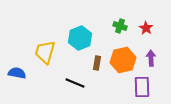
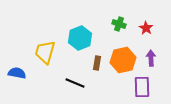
green cross: moved 1 px left, 2 px up
